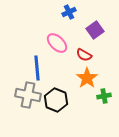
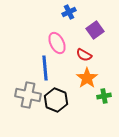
pink ellipse: rotated 20 degrees clockwise
blue line: moved 8 px right
